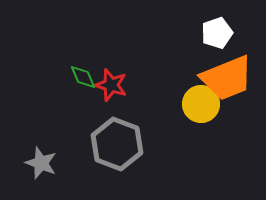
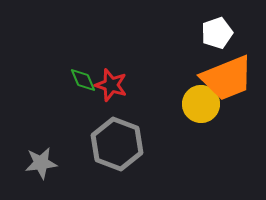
green diamond: moved 3 px down
gray star: rotated 28 degrees counterclockwise
